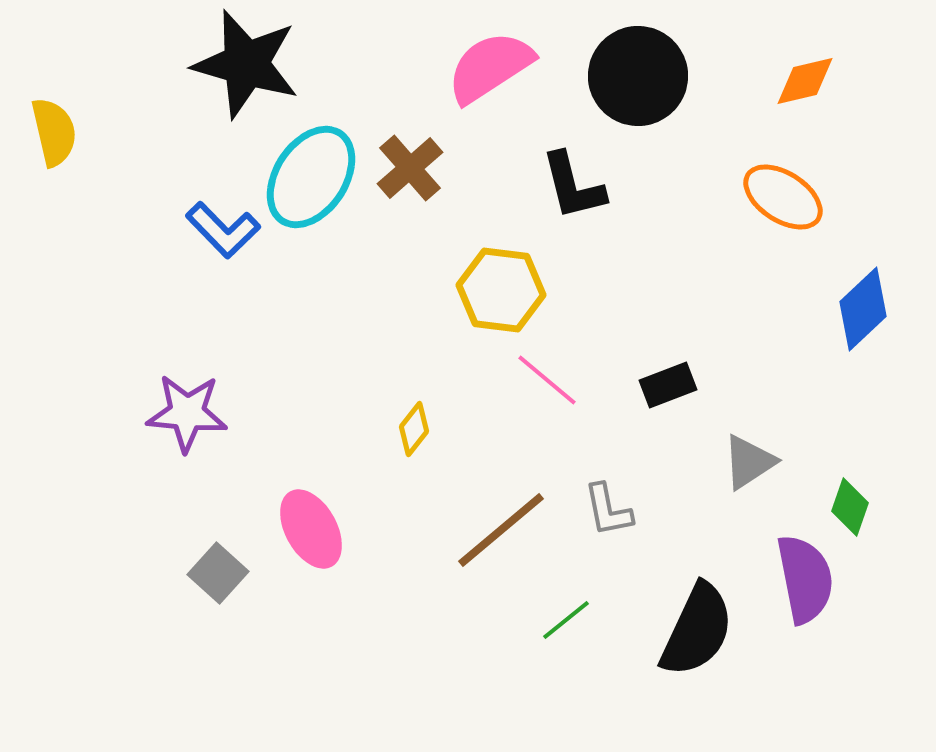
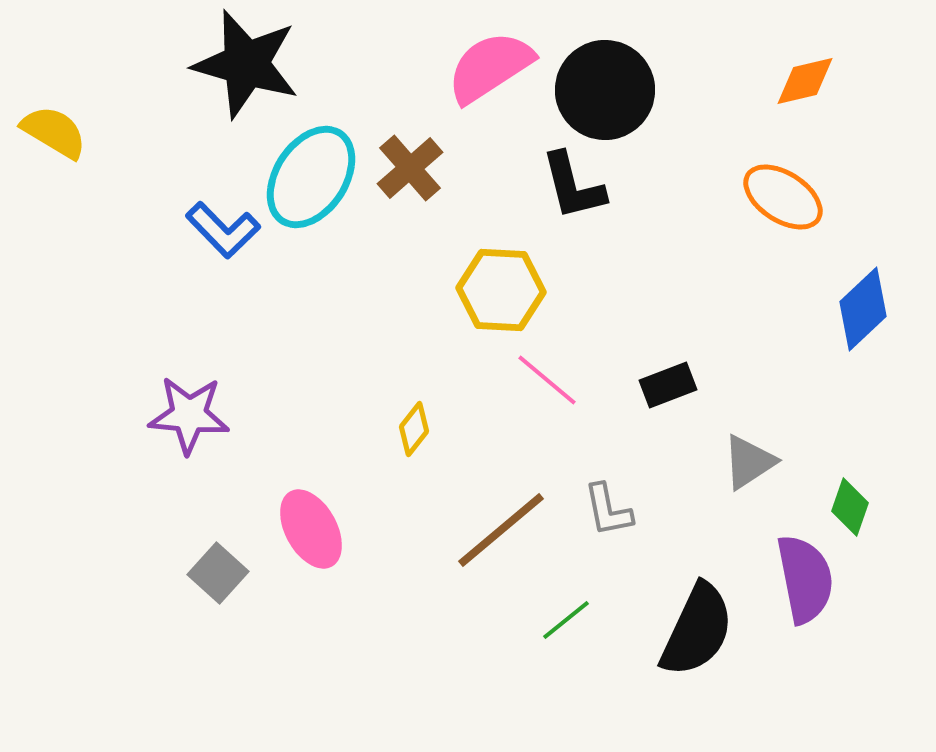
black circle: moved 33 px left, 14 px down
yellow semicircle: rotated 46 degrees counterclockwise
yellow hexagon: rotated 4 degrees counterclockwise
purple star: moved 2 px right, 2 px down
